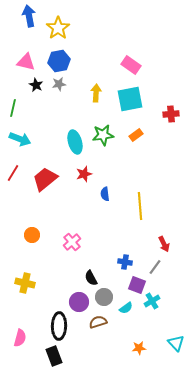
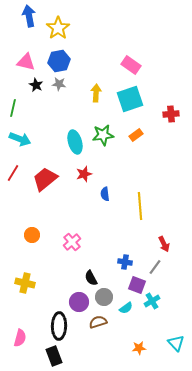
gray star: rotated 16 degrees clockwise
cyan square: rotated 8 degrees counterclockwise
